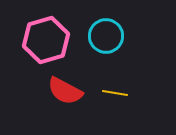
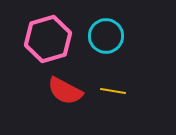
pink hexagon: moved 2 px right, 1 px up
yellow line: moved 2 px left, 2 px up
